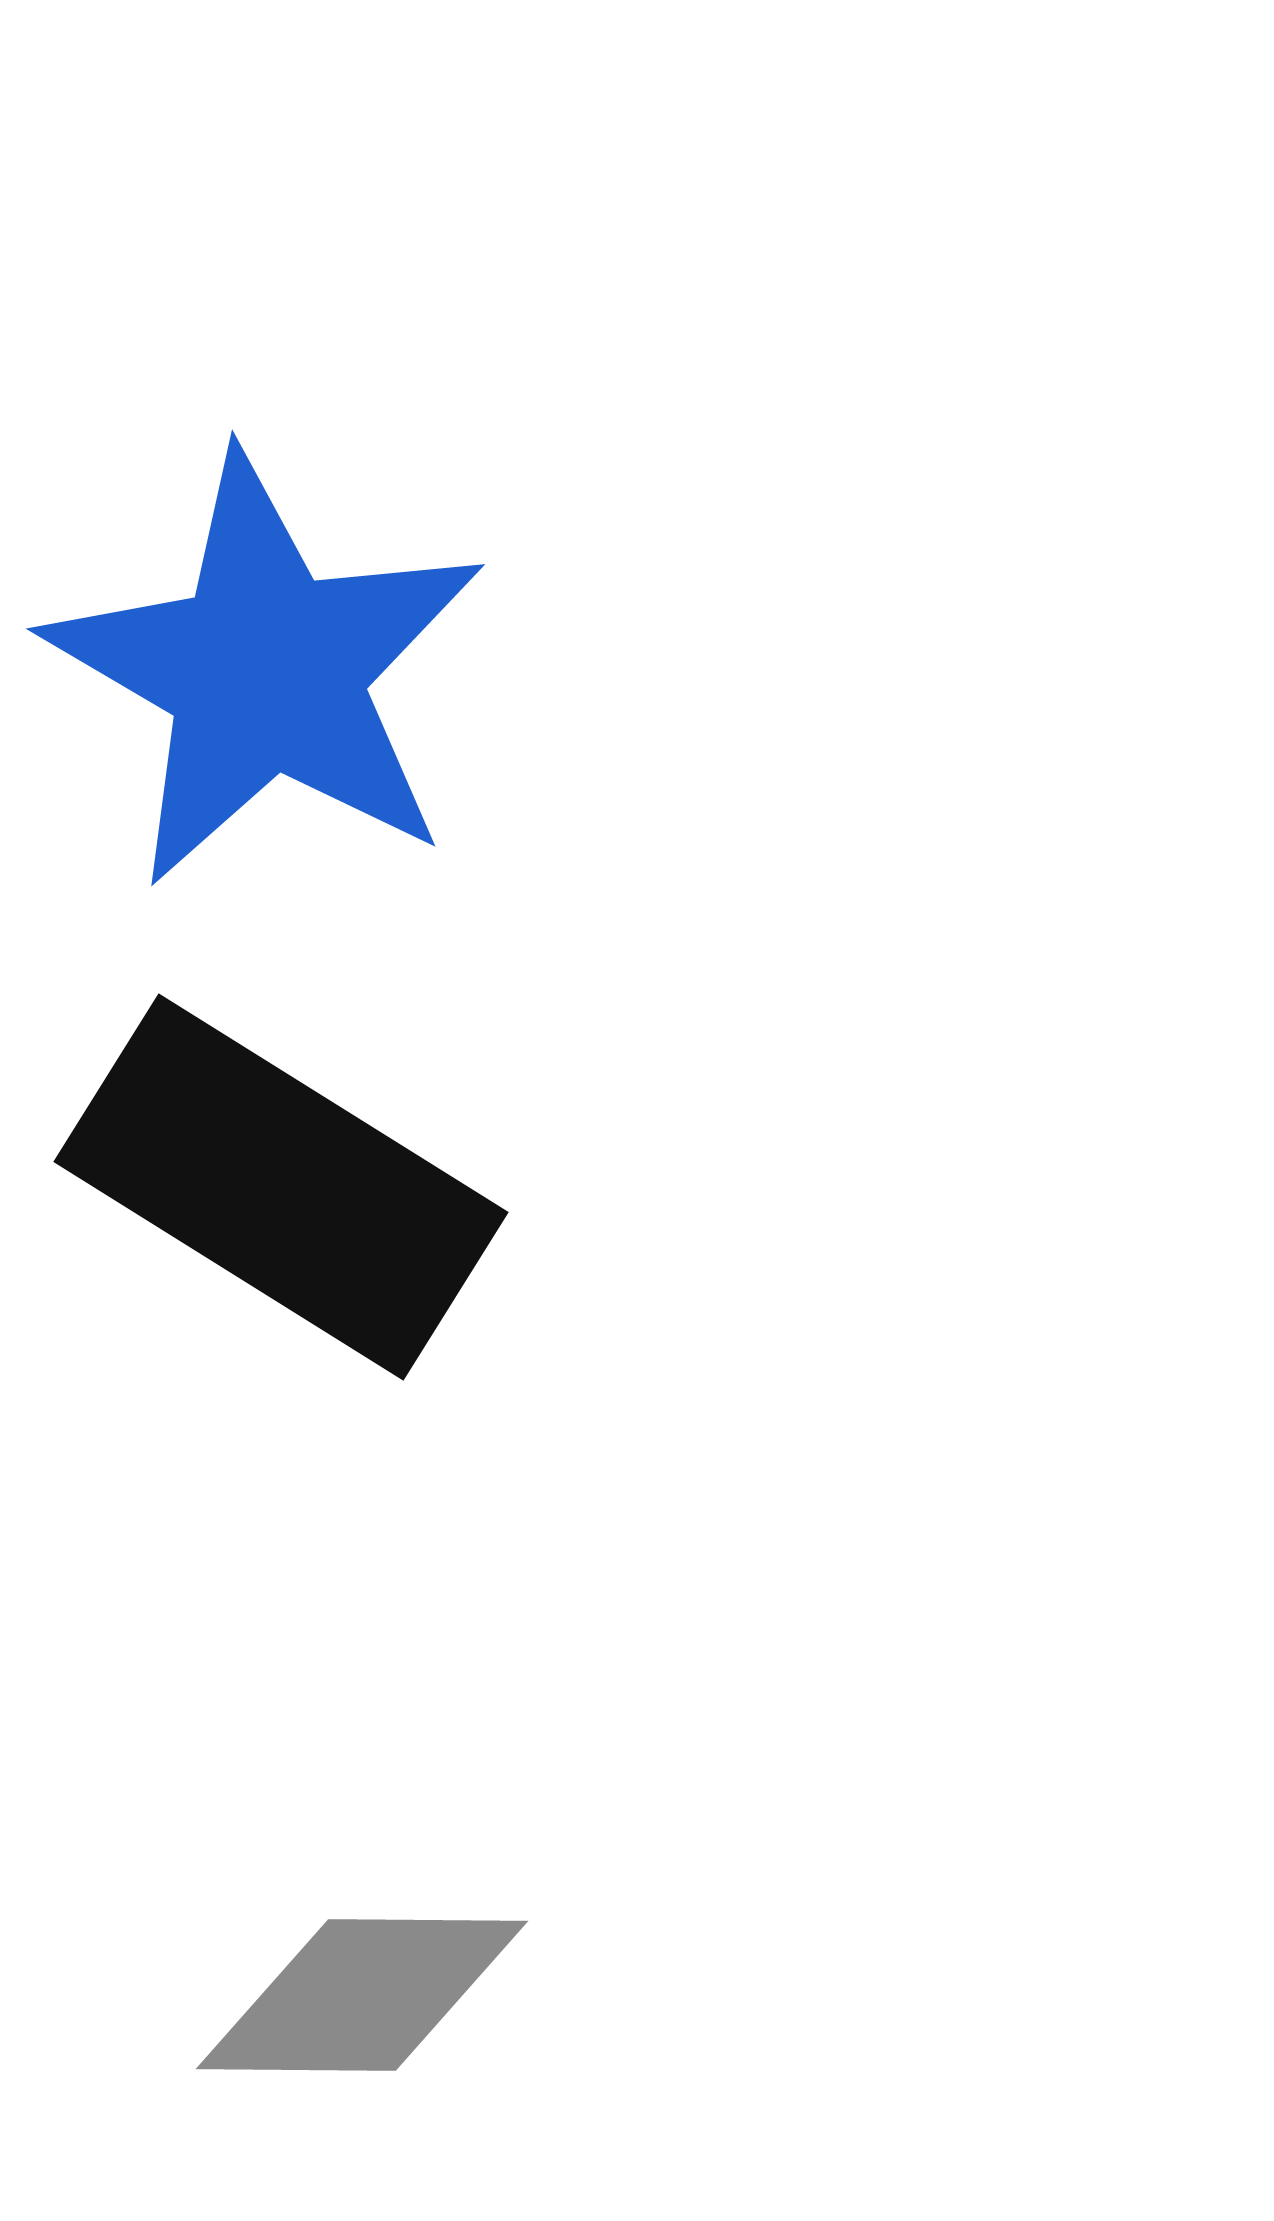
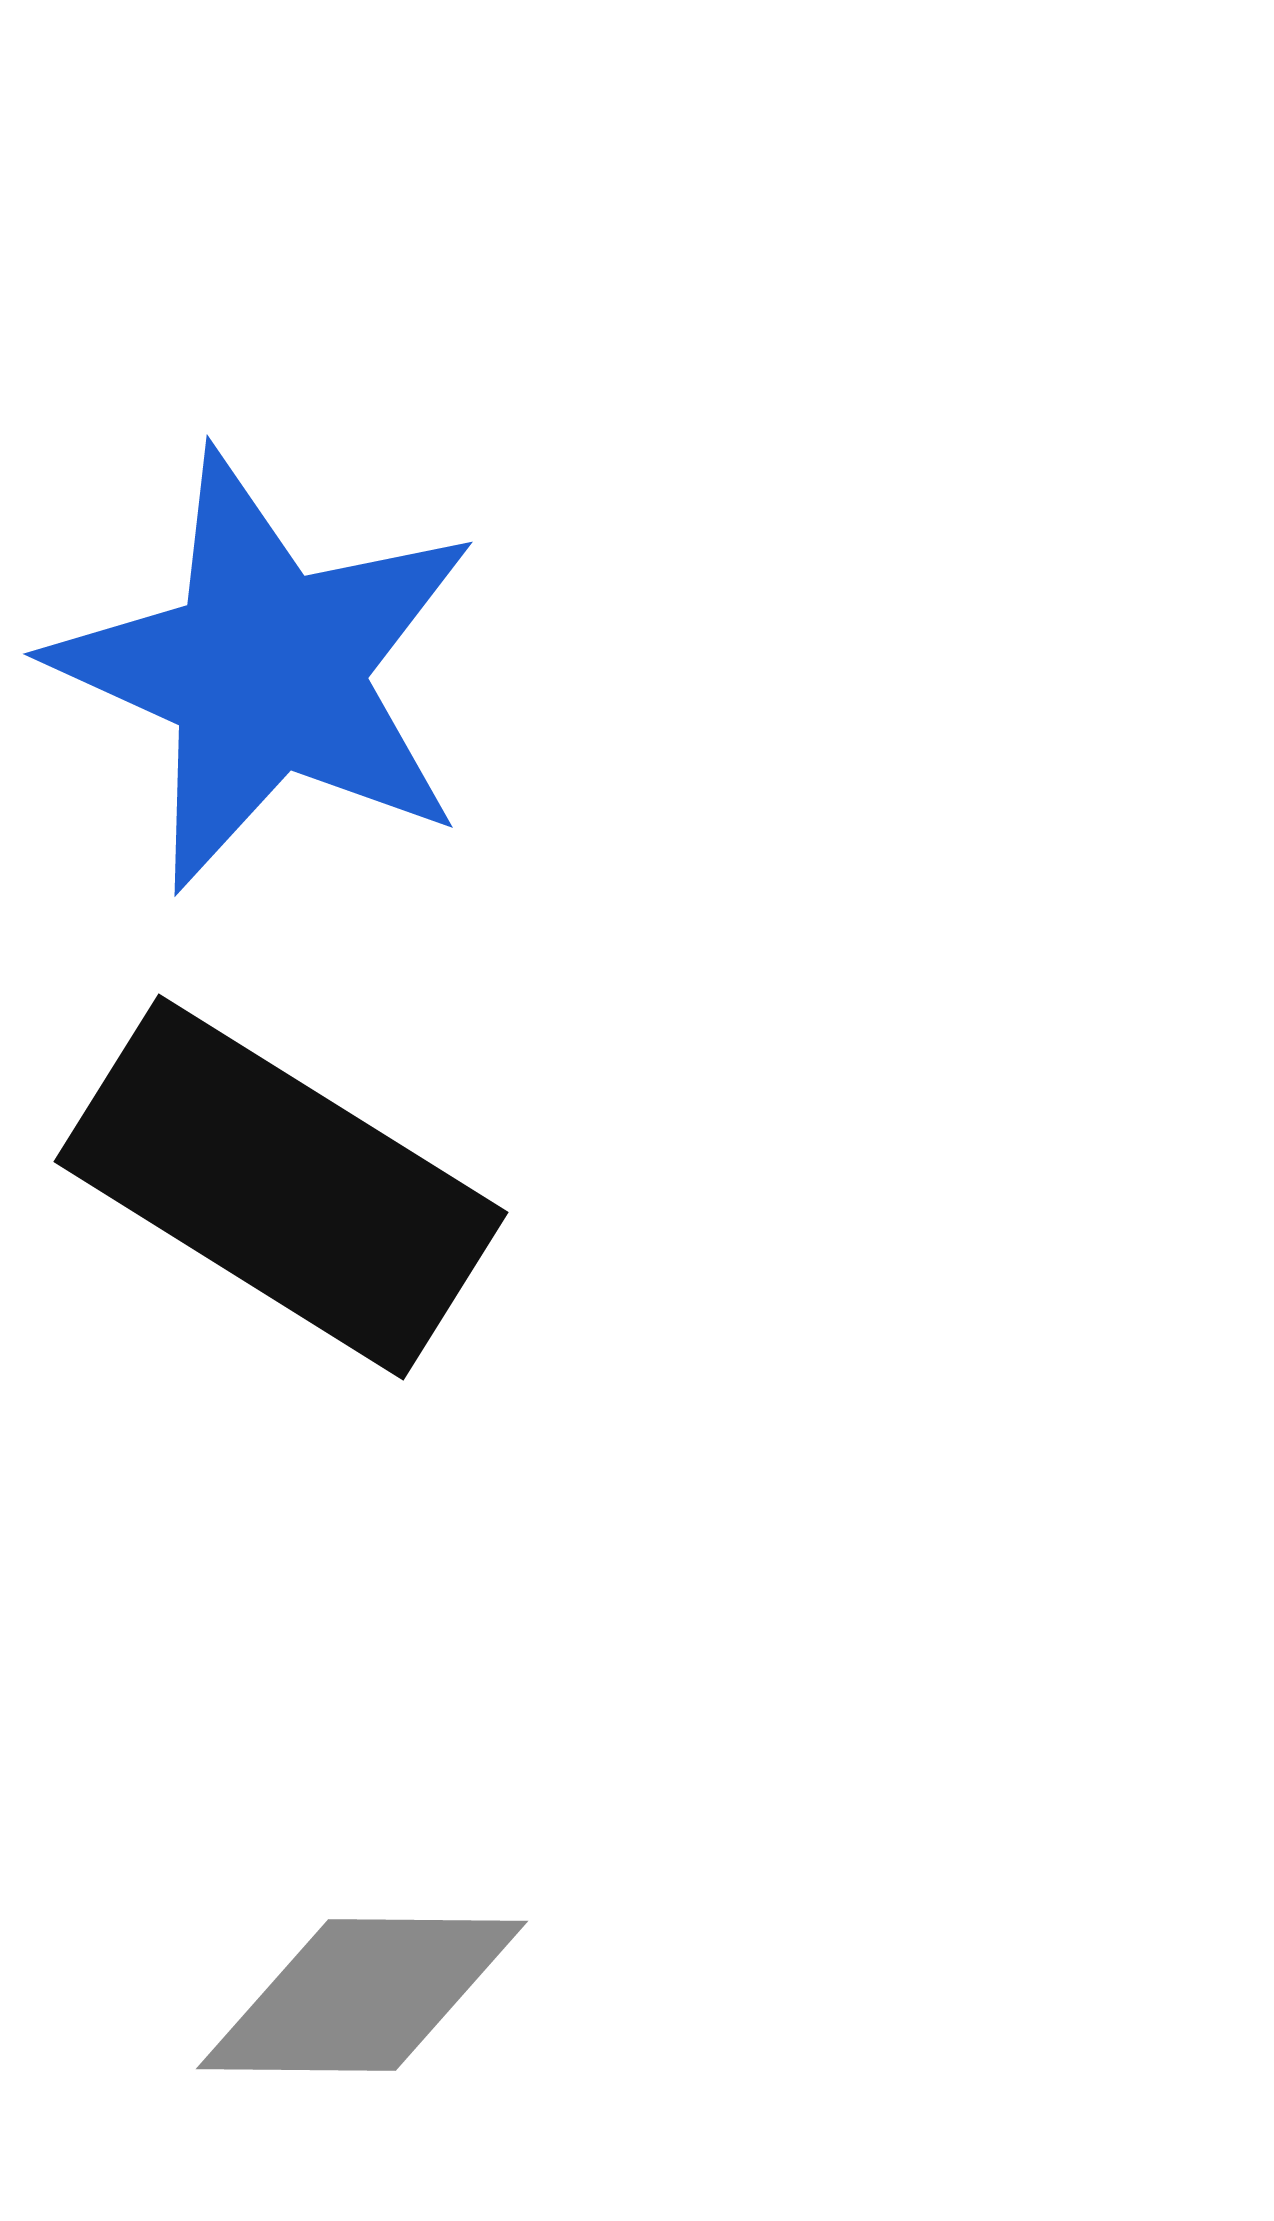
blue star: rotated 6 degrees counterclockwise
